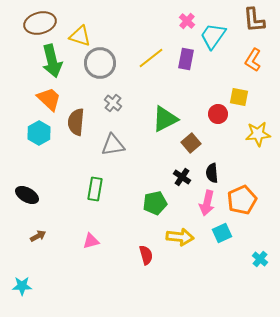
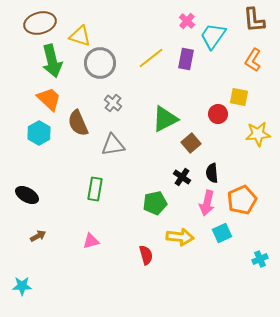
brown semicircle: moved 2 px right, 1 px down; rotated 28 degrees counterclockwise
cyan cross: rotated 28 degrees clockwise
